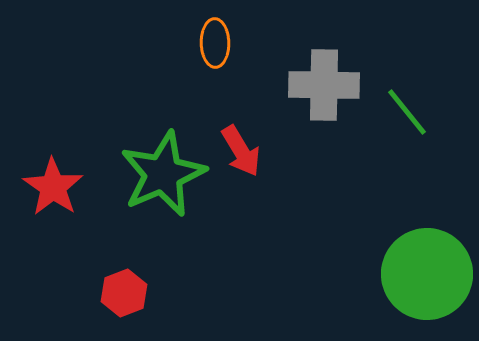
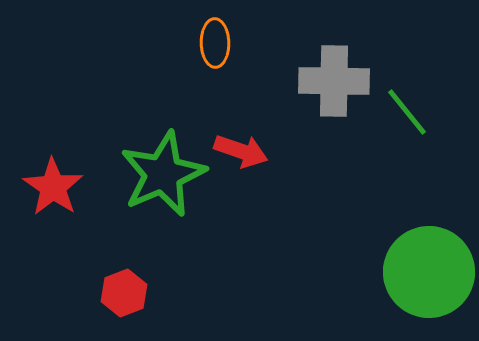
gray cross: moved 10 px right, 4 px up
red arrow: rotated 40 degrees counterclockwise
green circle: moved 2 px right, 2 px up
